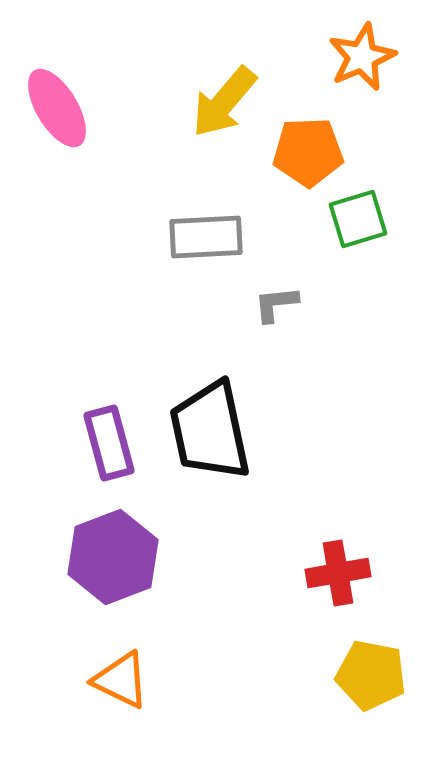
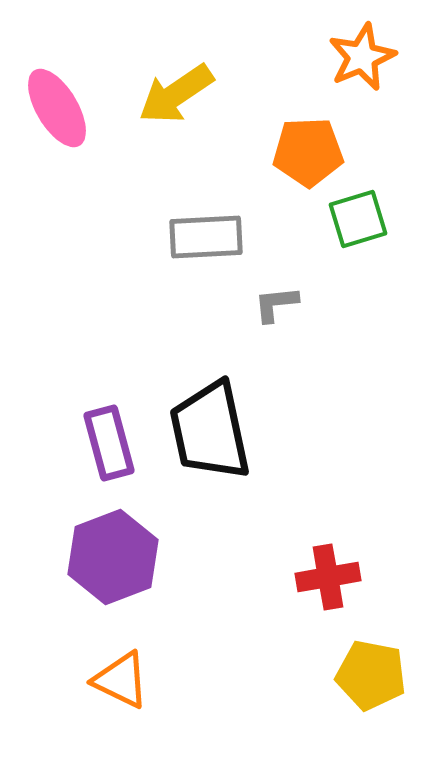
yellow arrow: moved 48 px left, 8 px up; rotated 16 degrees clockwise
red cross: moved 10 px left, 4 px down
